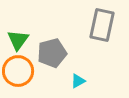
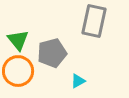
gray rectangle: moved 8 px left, 4 px up
green triangle: rotated 15 degrees counterclockwise
